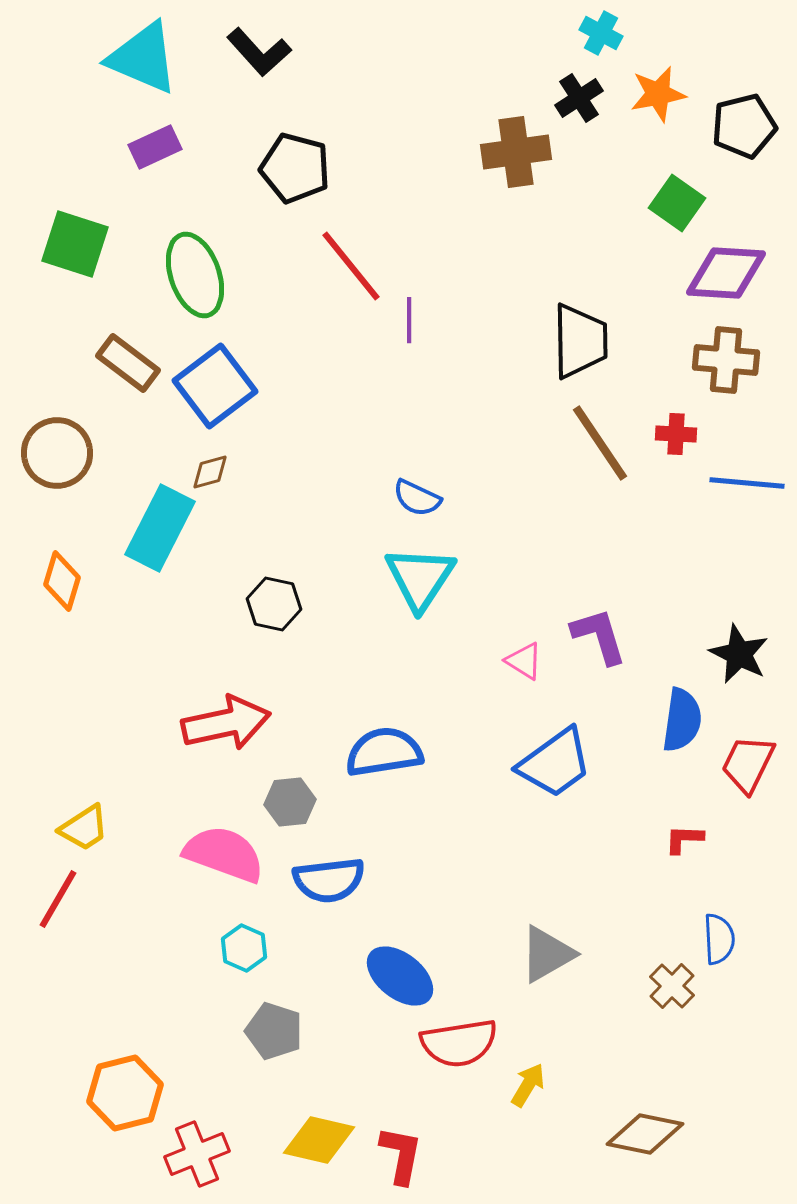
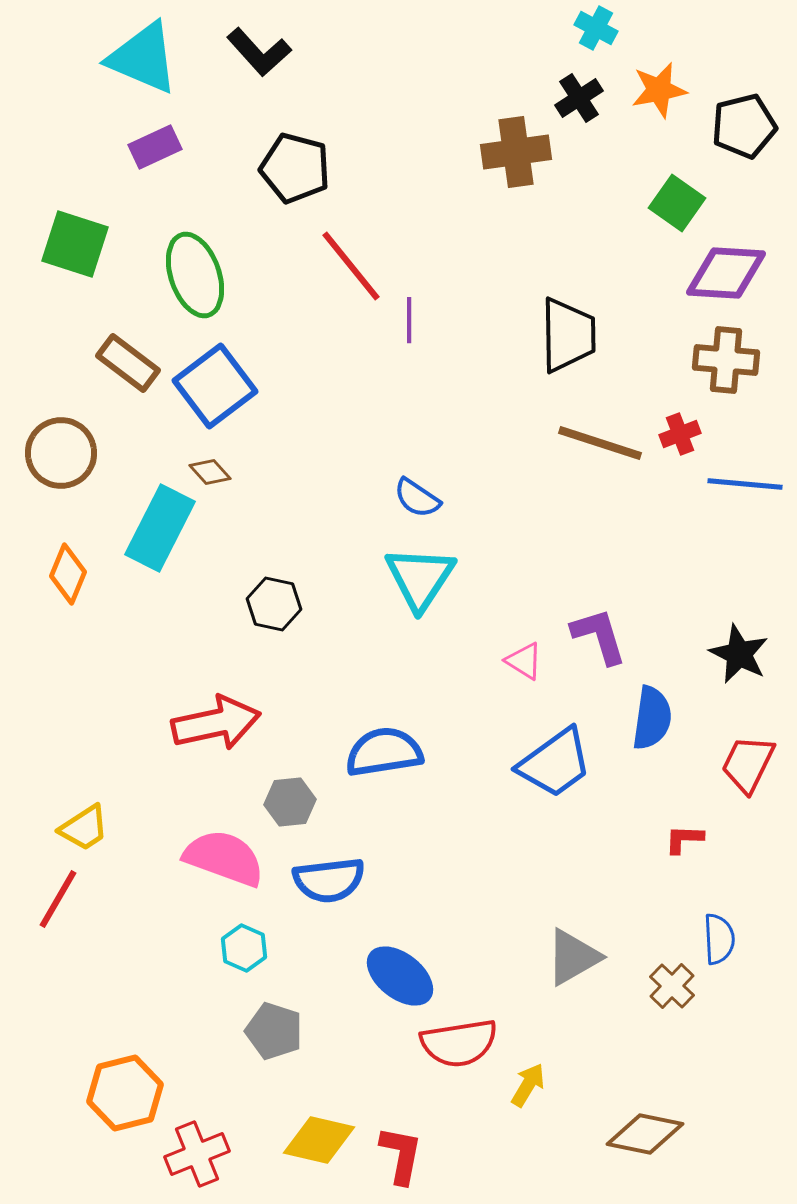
cyan cross at (601, 33): moved 5 px left, 5 px up
orange star at (658, 94): moved 1 px right, 4 px up
black trapezoid at (580, 341): moved 12 px left, 6 px up
red cross at (676, 434): moved 4 px right; rotated 24 degrees counterclockwise
brown line at (600, 443): rotated 38 degrees counterclockwise
brown circle at (57, 453): moved 4 px right
brown diamond at (210, 472): rotated 63 degrees clockwise
blue line at (747, 483): moved 2 px left, 1 px down
blue semicircle at (417, 498): rotated 9 degrees clockwise
orange diamond at (62, 581): moved 6 px right, 7 px up; rotated 6 degrees clockwise
blue semicircle at (682, 720): moved 30 px left, 2 px up
red arrow at (226, 723): moved 10 px left
pink semicircle at (224, 854): moved 4 px down
gray triangle at (547, 954): moved 26 px right, 3 px down
